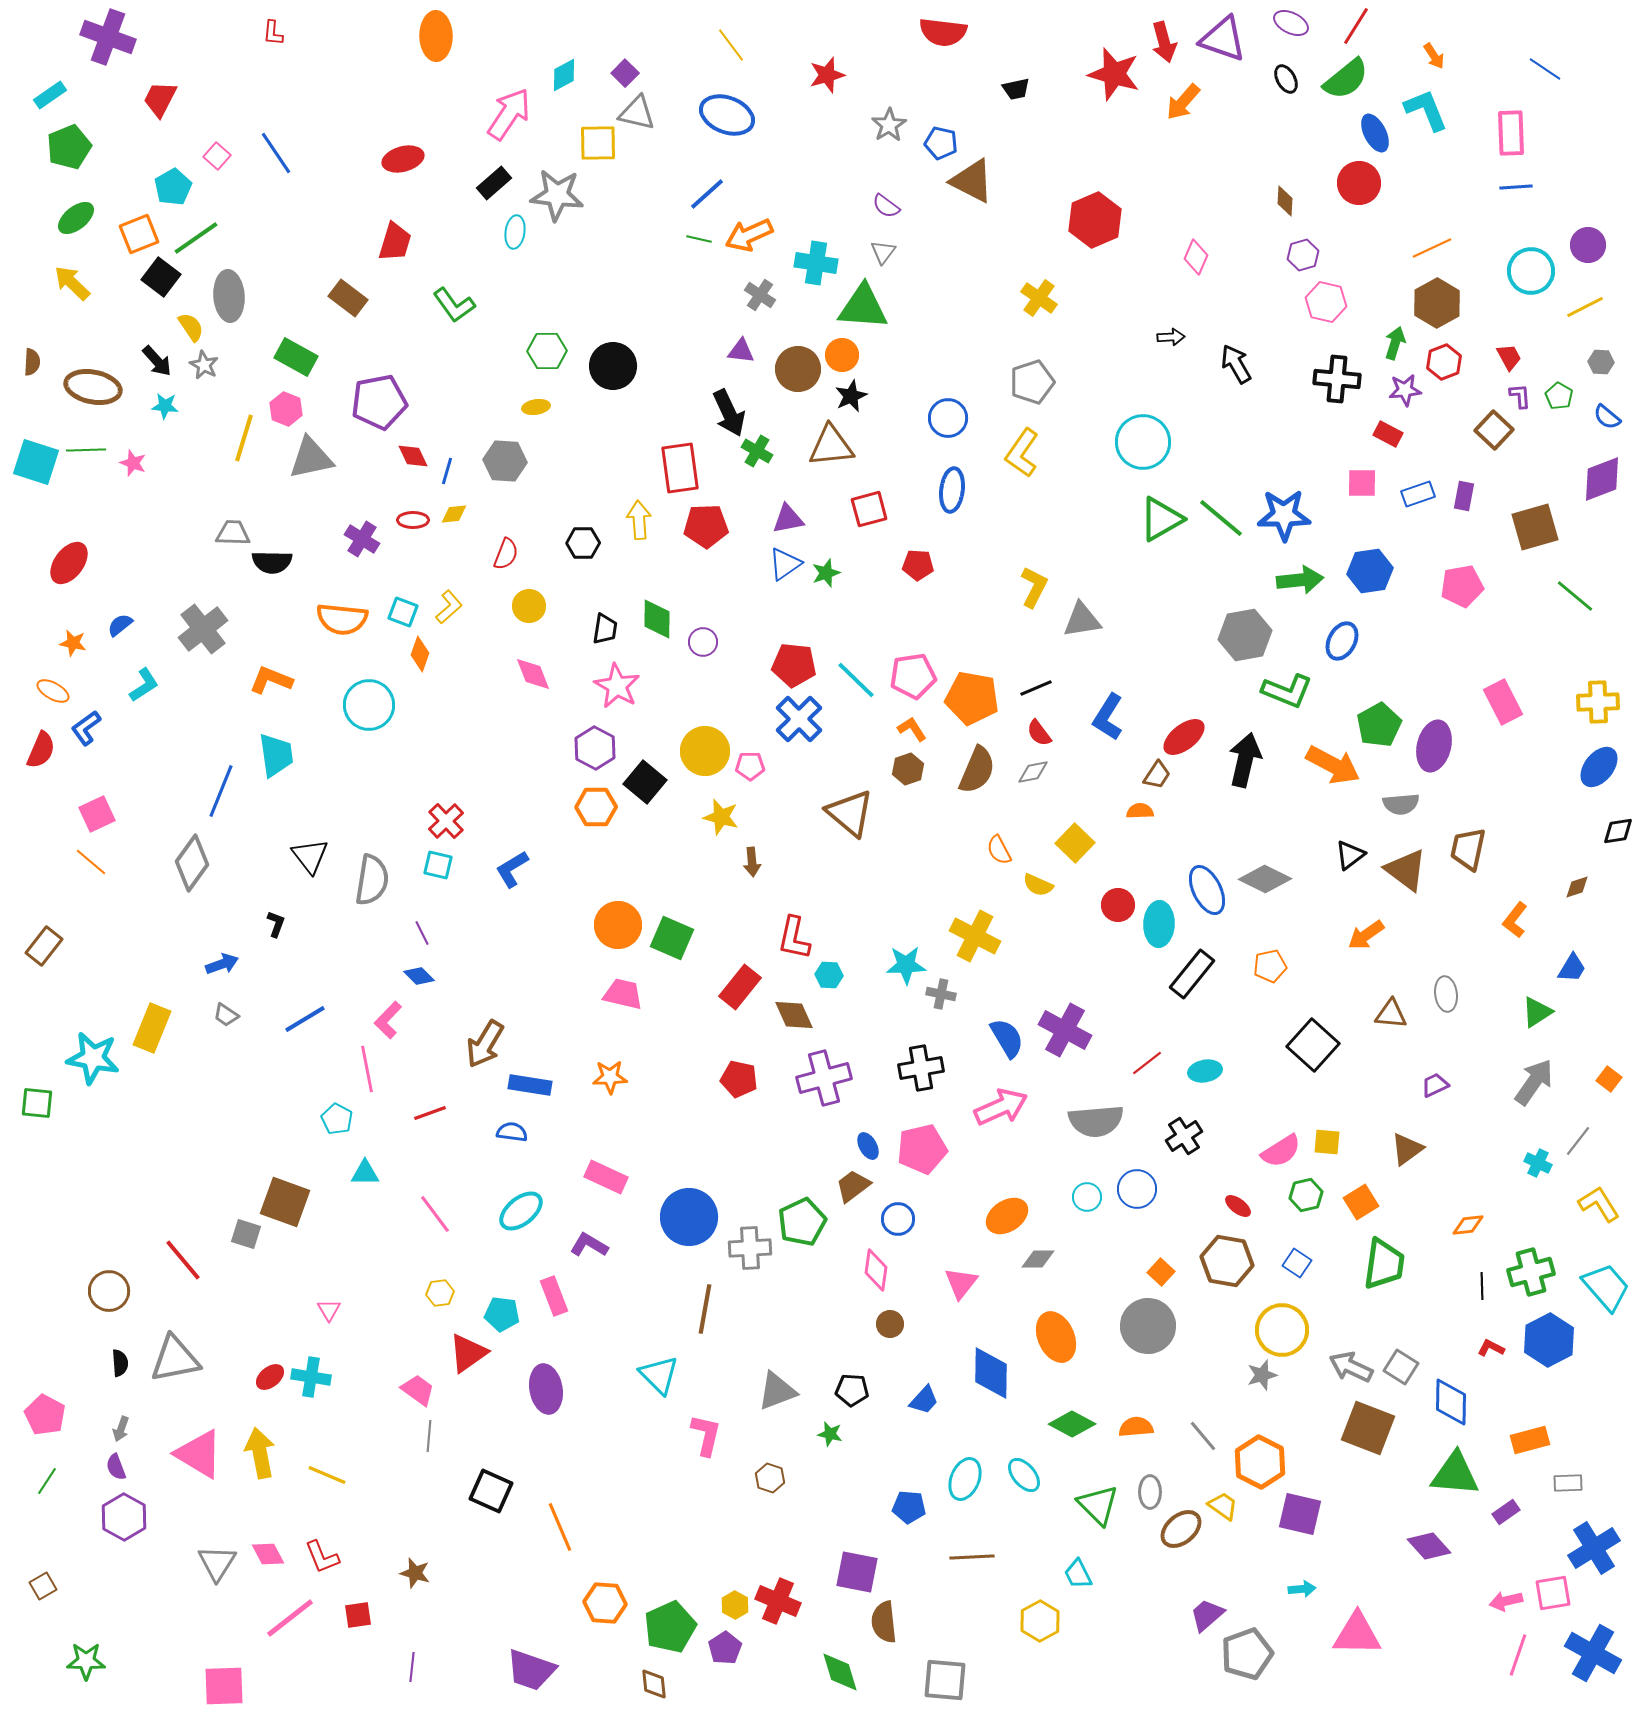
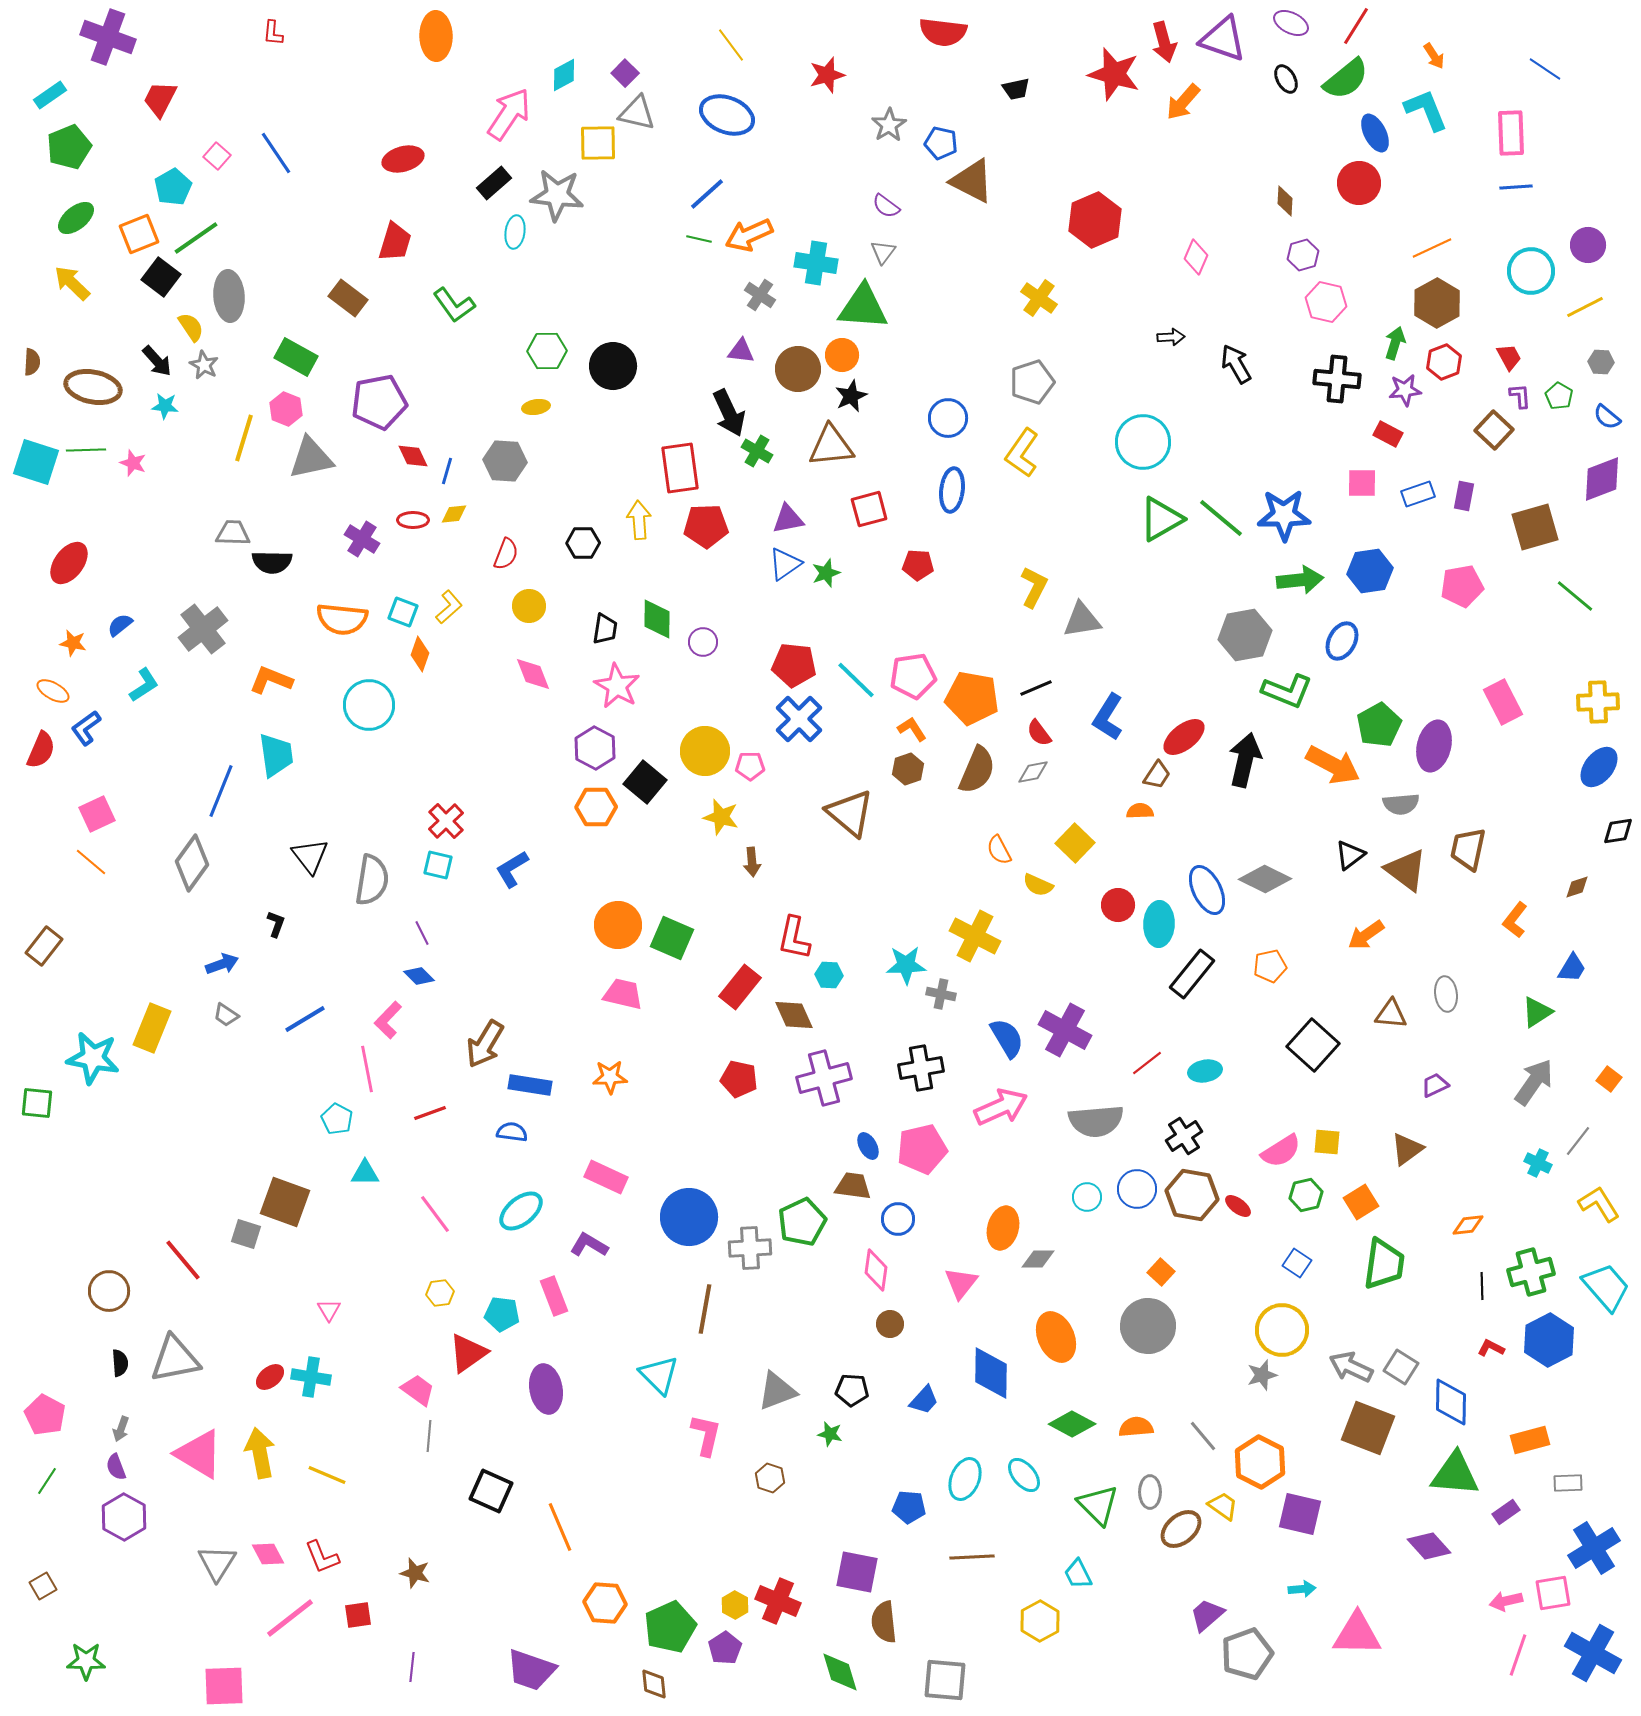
brown trapezoid at (853, 1186): rotated 45 degrees clockwise
orange ellipse at (1007, 1216): moved 4 px left, 12 px down; rotated 42 degrees counterclockwise
brown hexagon at (1227, 1261): moved 35 px left, 66 px up
